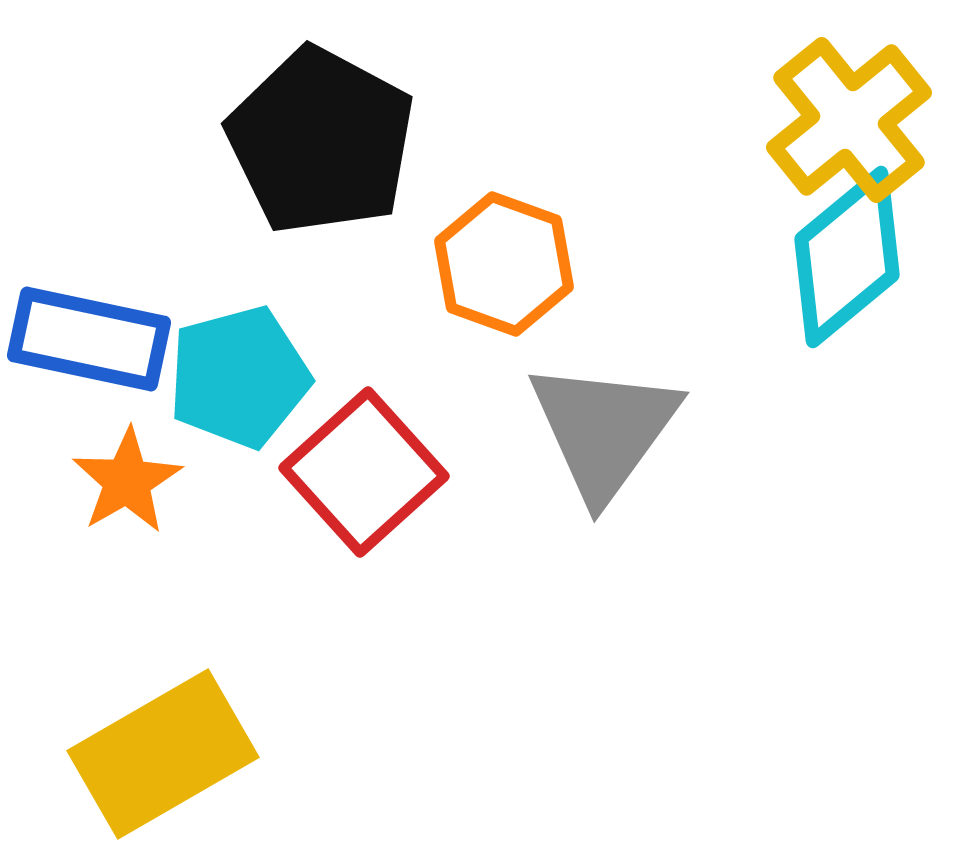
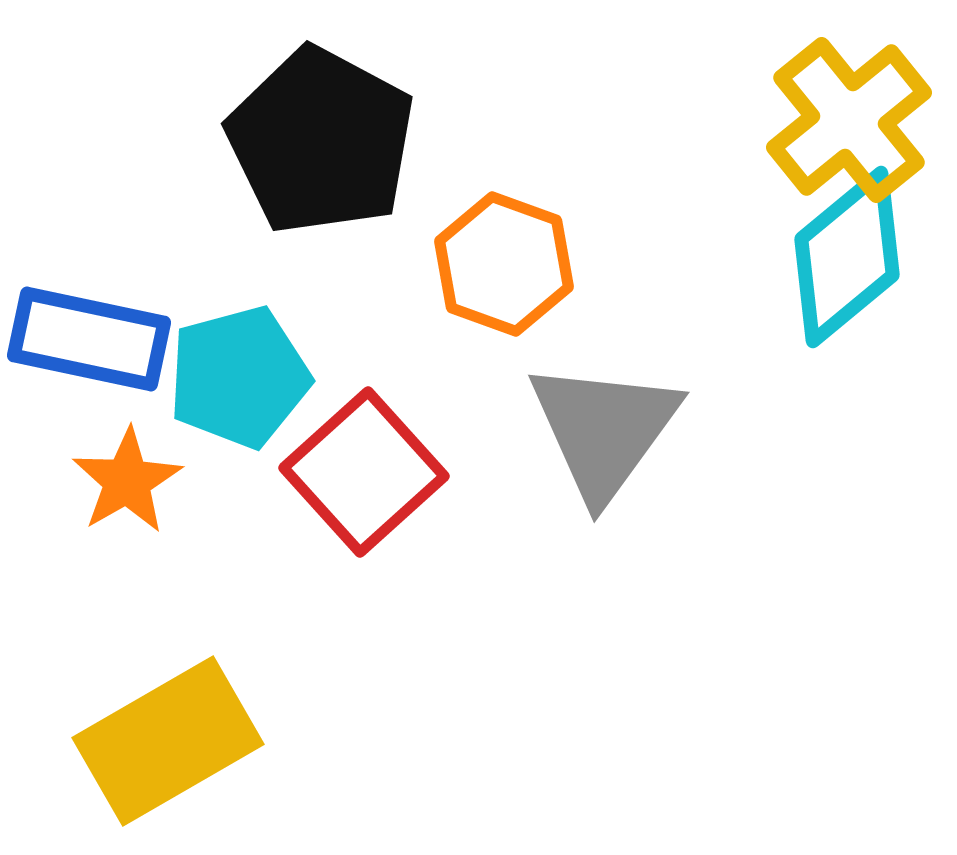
yellow rectangle: moved 5 px right, 13 px up
